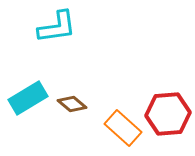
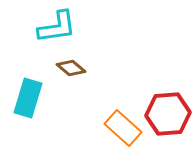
cyan rectangle: rotated 42 degrees counterclockwise
brown diamond: moved 1 px left, 36 px up
